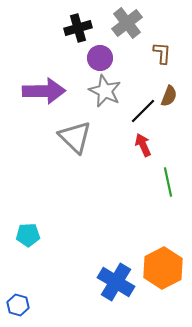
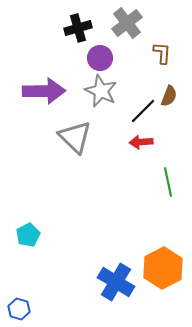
gray star: moved 4 px left
red arrow: moved 2 px left, 3 px up; rotated 70 degrees counterclockwise
cyan pentagon: rotated 25 degrees counterclockwise
blue hexagon: moved 1 px right, 4 px down
